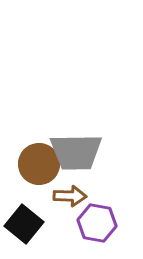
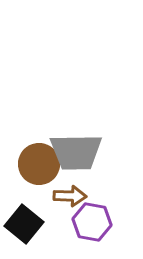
purple hexagon: moved 5 px left, 1 px up
